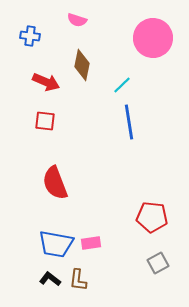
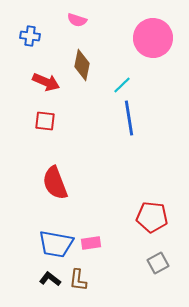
blue line: moved 4 px up
